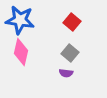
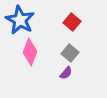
blue star: rotated 20 degrees clockwise
pink diamond: moved 9 px right; rotated 8 degrees clockwise
purple semicircle: rotated 56 degrees counterclockwise
